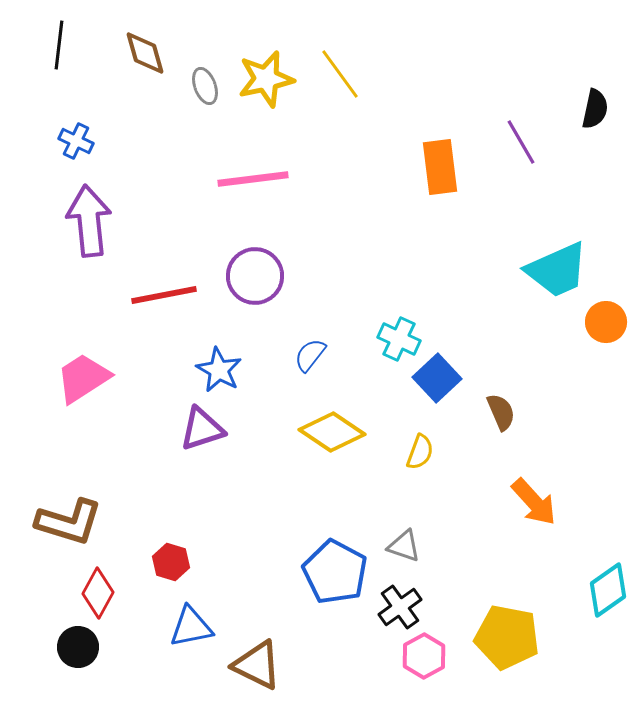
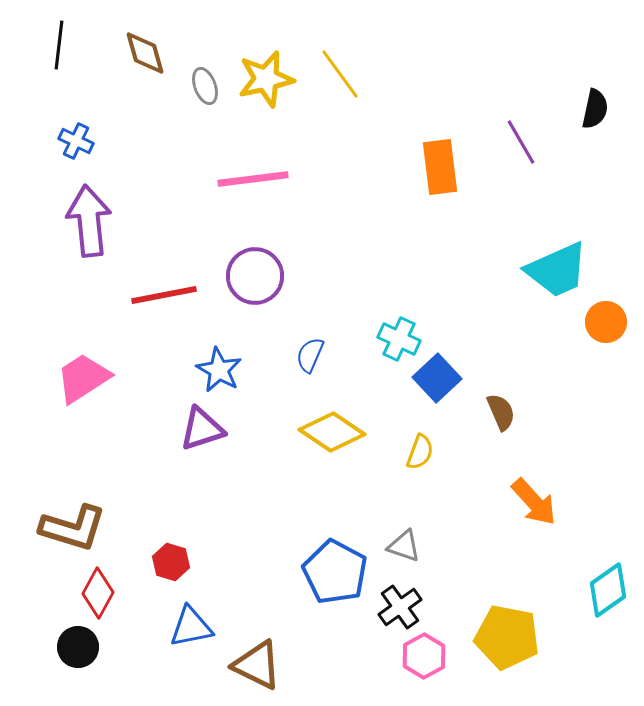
blue semicircle: rotated 15 degrees counterclockwise
brown L-shape: moved 4 px right, 6 px down
